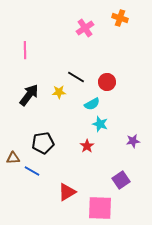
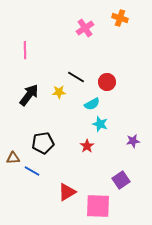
pink square: moved 2 px left, 2 px up
